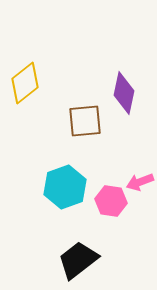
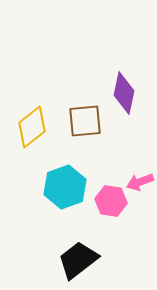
yellow diamond: moved 7 px right, 44 px down
